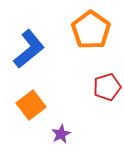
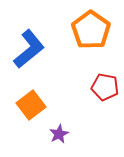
red pentagon: moved 2 px left; rotated 28 degrees clockwise
purple star: moved 2 px left
